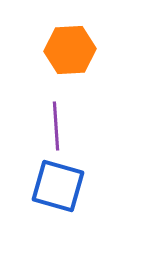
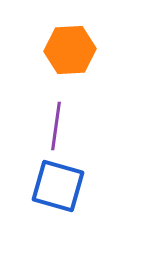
purple line: rotated 12 degrees clockwise
